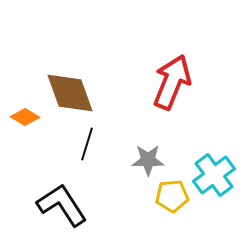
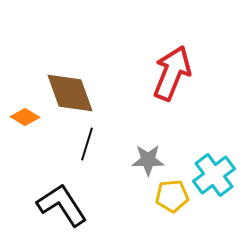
red arrow: moved 9 px up
